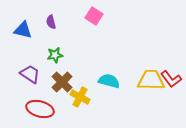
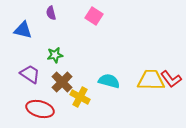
purple semicircle: moved 9 px up
